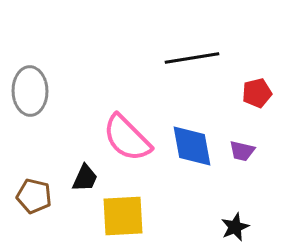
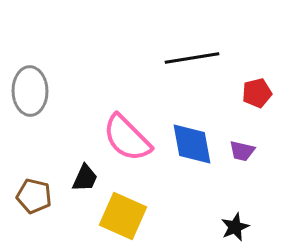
blue diamond: moved 2 px up
yellow square: rotated 27 degrees clockwise
